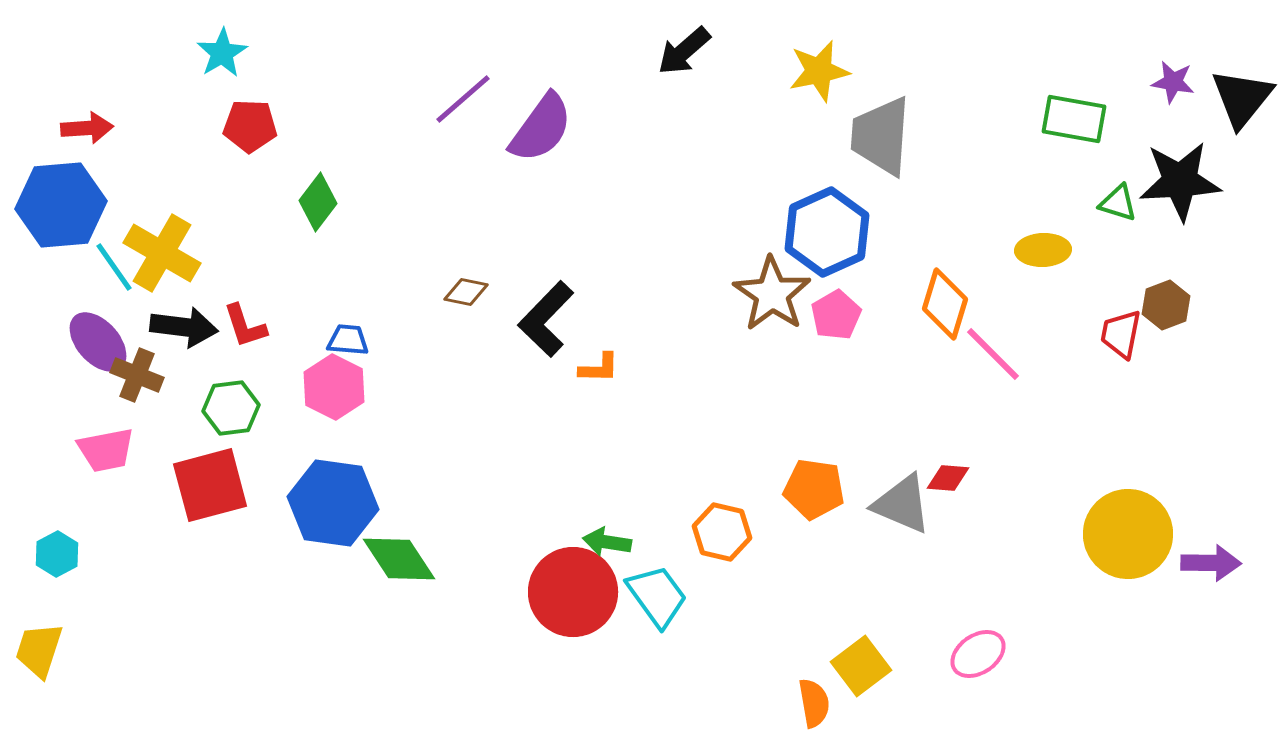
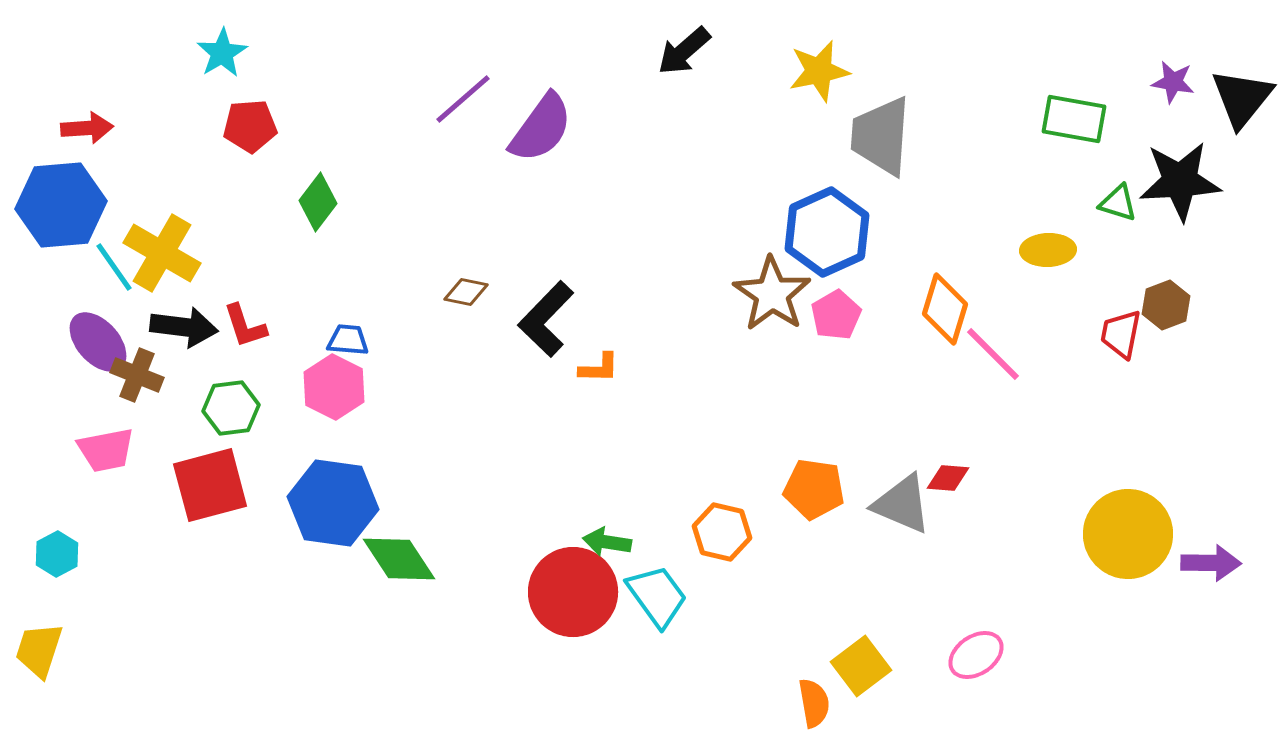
red pentagon at (250, 126): rotated 6 degrees counterclockwise
yellow ellipse at (1043, 250): moved 5 px right
orange diamond at (945, 304): moved 5 px down
pink ellipse at (978, 654): moved 2 px left, 1 px down
